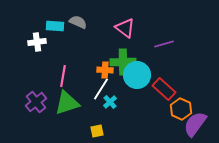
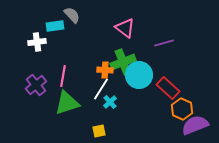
gray semicircle: moved 6 px left, 7 px up; rotated 24 degrees clockwise
cyan rectangle: rotated 12 degrees counterclockwise
purple line: moved 1 px up
green cross: rotated 20 degrees counterclockwise
cyan circle: moved 2 px right
red rectangle: moved 4 px right, 1 px up
purple cross: moved 17 px up
orange hexagon: moved 1 px right
purple semicircle: moved 1 px down; rotated 32 degrees clockwise
yellow square: moved 2 px right
